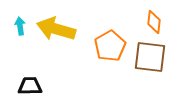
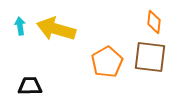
orange pentagon: moved 3 px left, 16 px down
